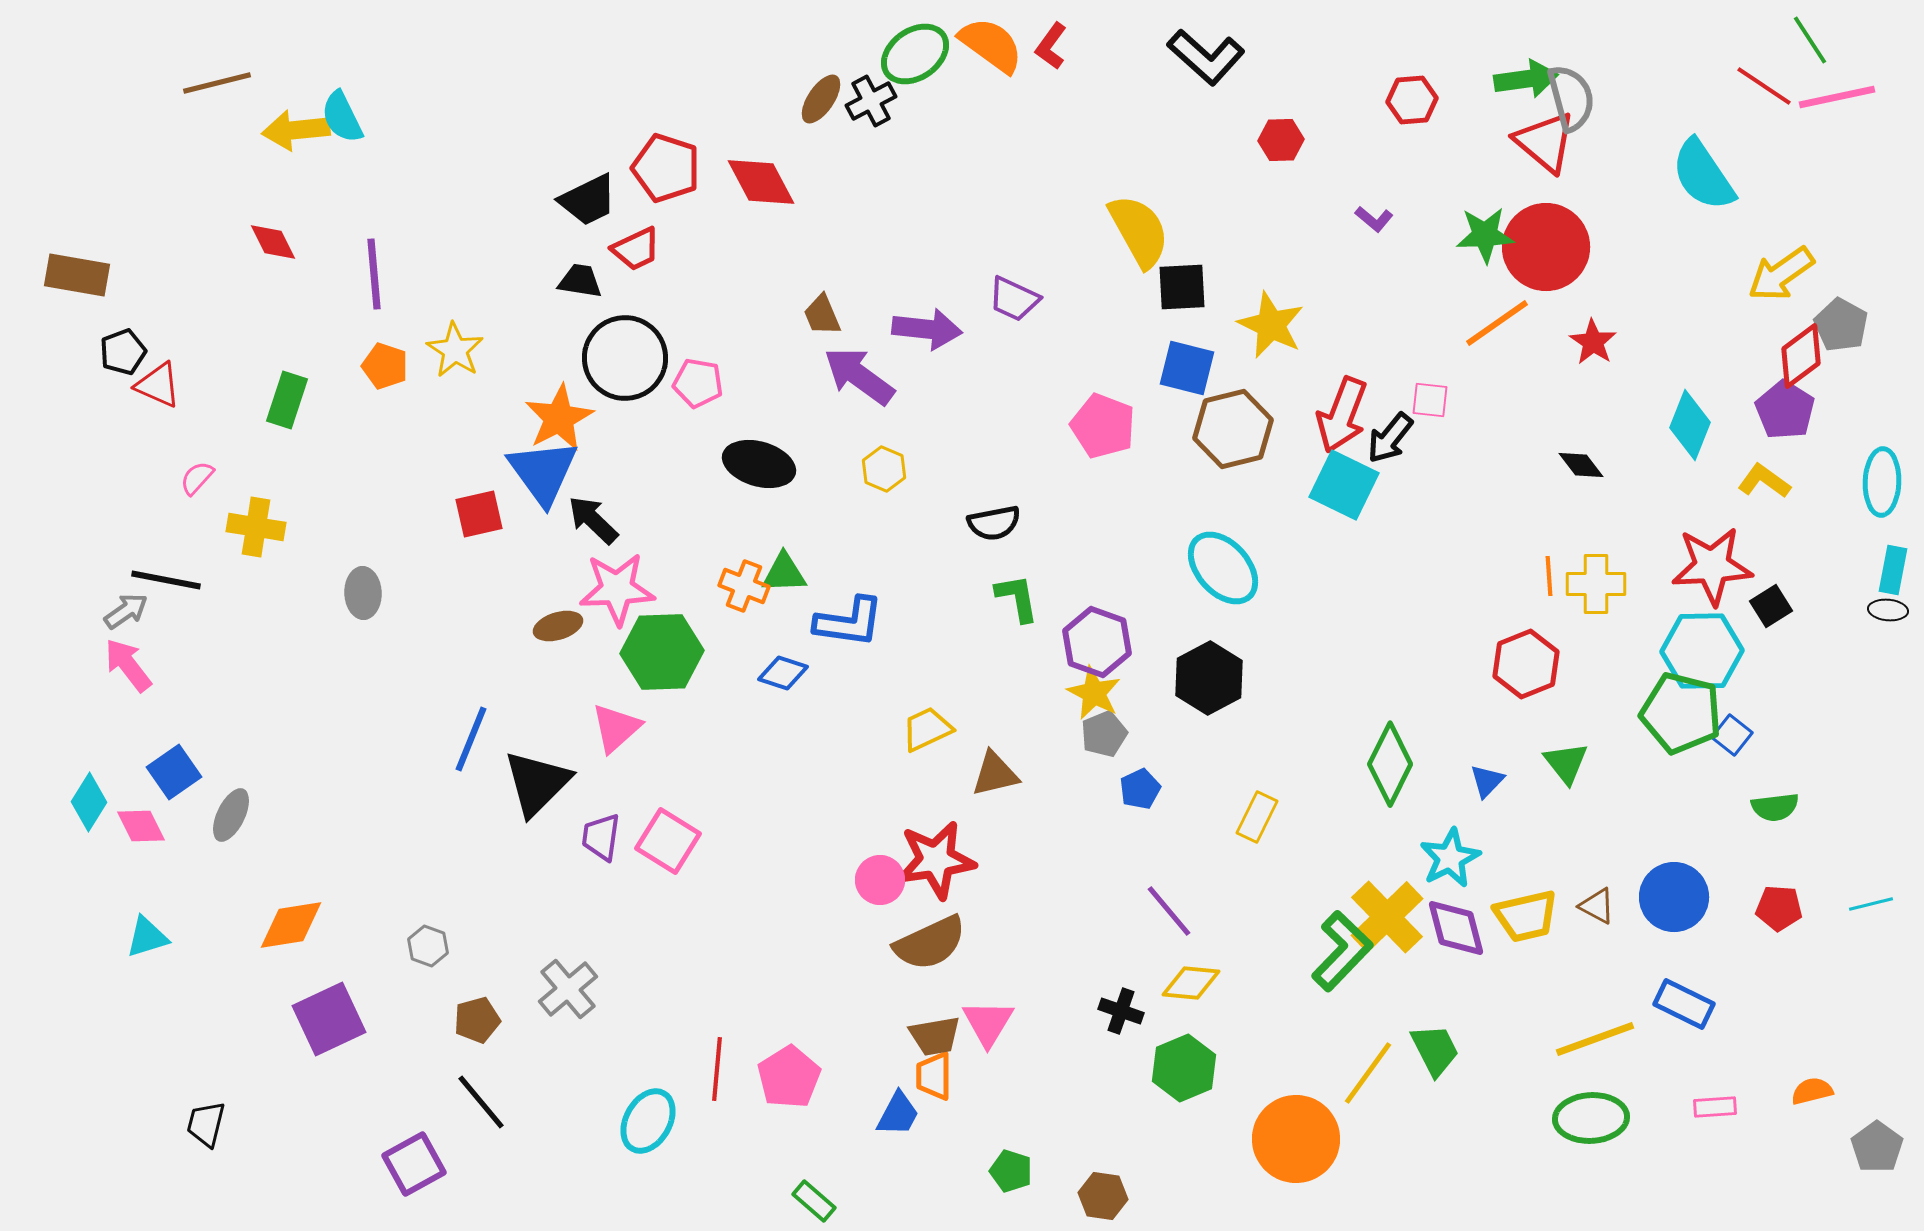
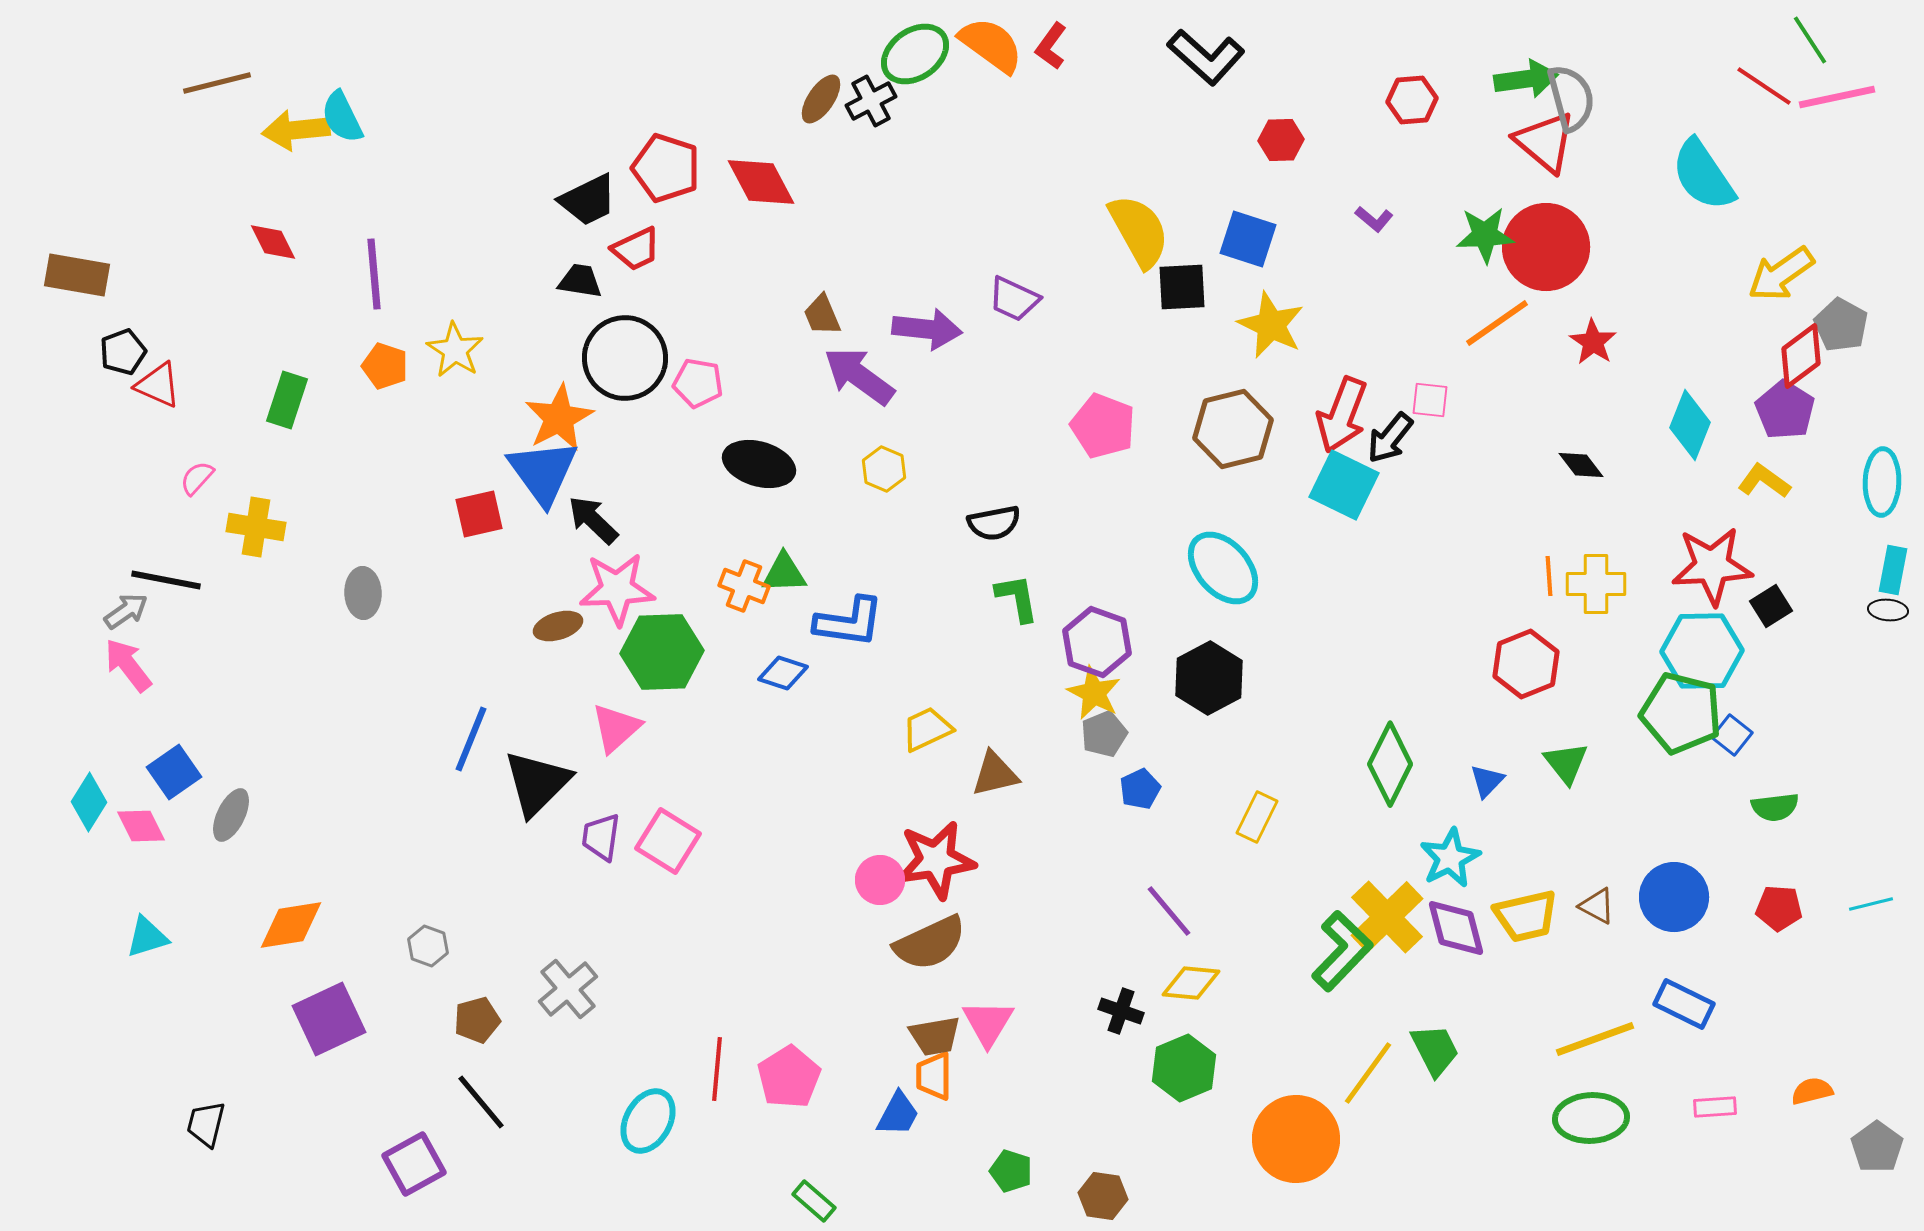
blue square at (1187, 368): moved 61 px right, 129 px up; rotated 4 degrees clockwise
